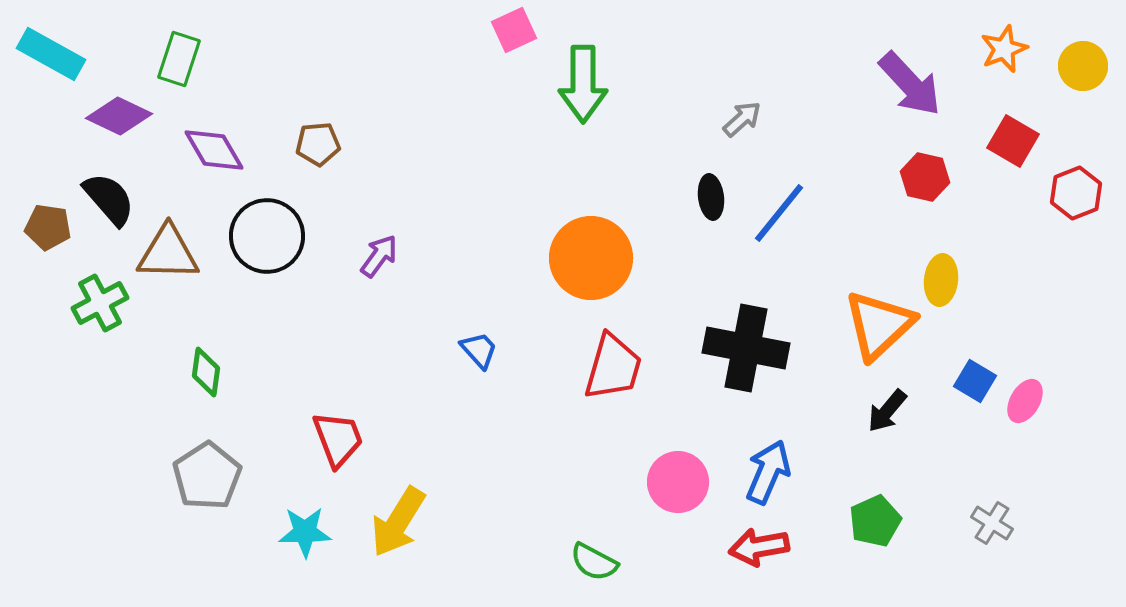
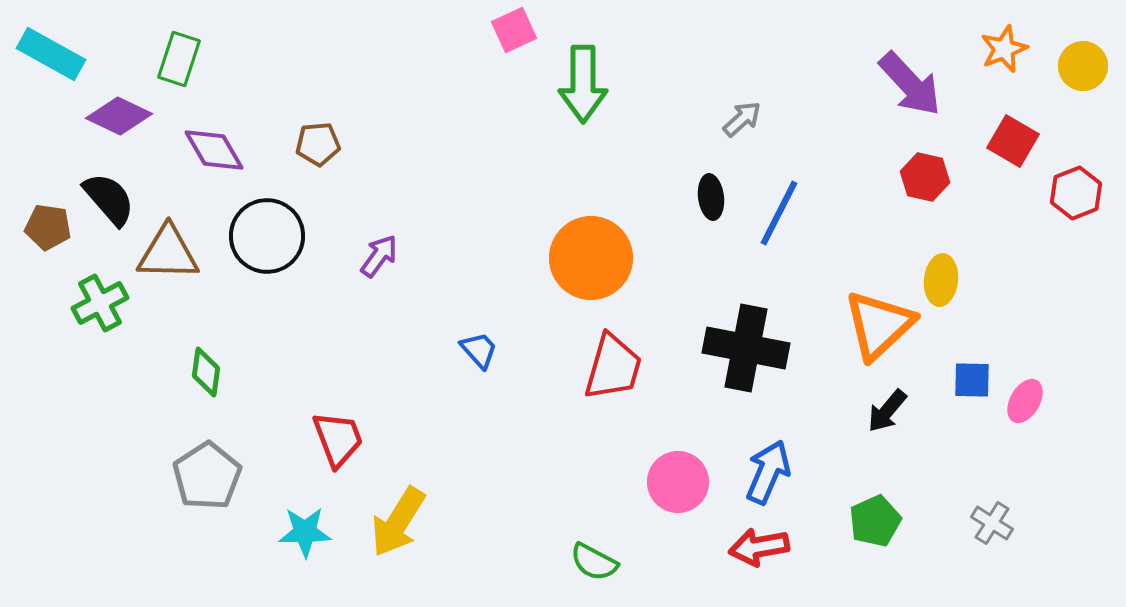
blue line at (779, 213): rotated 12 degrees counterclockwise
blue square at (975, 381): moved 3 px left, 1 px up; rotated 30 degrees counterclockwise
